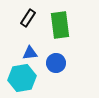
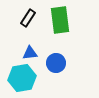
green rectangle: moved 5 px up
